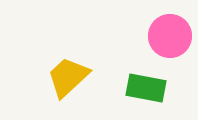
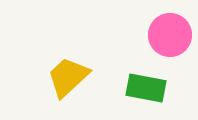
pink circle: moved 1 px up
